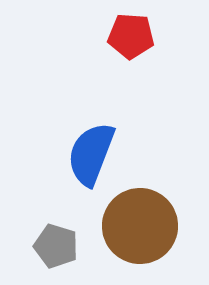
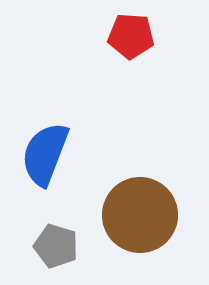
blue semicircle: moved 46 px left
brown circle: moved 11 px up
